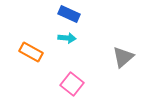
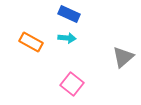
orange rectangle: moved 10 px up
